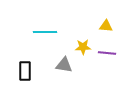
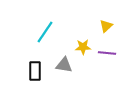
yellow triangle: rotated 48 degrees counterclockwise
cyan line: rotated 55 degrees counterclockwise
black rectangle: moved 10 px right
